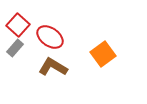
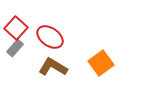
red square: moved 2 px left, 3 px down
orange square: moved 2 px left, 9 px down
